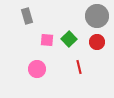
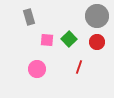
gray rectangle: moved 2 px right, 1 px down
red line: rotated 32 degrees clockwise
